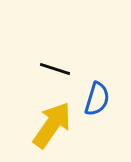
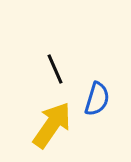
black line: rotated 48 degrees clockwise
